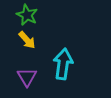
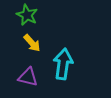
yellow arrow: moved 5 px right, 3 px down
purple triangle: moved 1 px right; rotated 45 degrees counterclockwise
